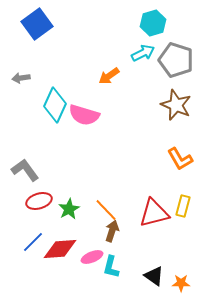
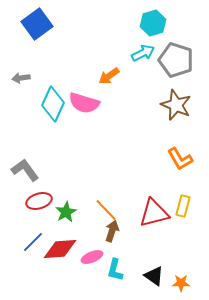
cyan diamond: moved 2 px left, 1 px up
pink semicircle: moved 12 px up
green star: moved 3 px left, 3 px down
cyan L-shape: moved 4 px right, 3 px down
